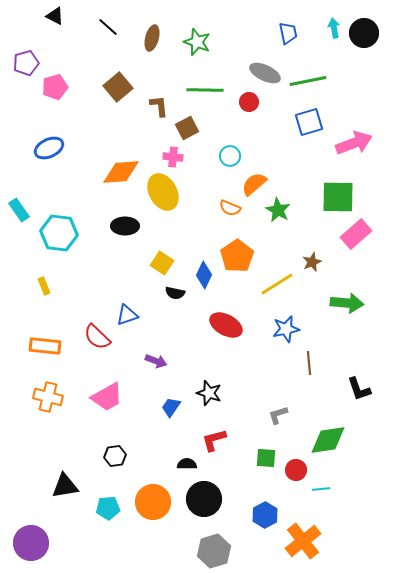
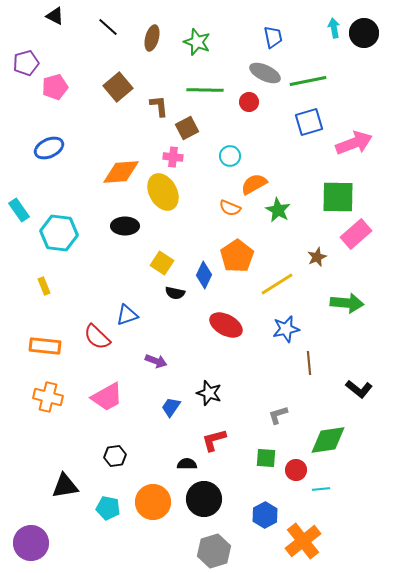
blue trapezoid at (288, 33): moved 15 px left, 4 px down
orange semicircle at (254, 184): rotated 12 degrees clockwise
brown star at (312, 262): moved 5 px right, 5 px up
black L-shape at (359, 389): rotated 32 degrees counterclockwise
cyan pentagon at (108, 508): rotated 15 degrees clockwise
